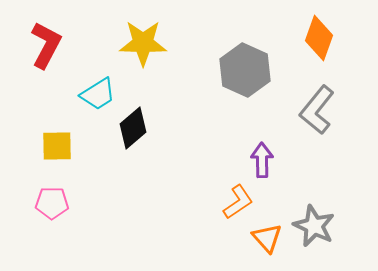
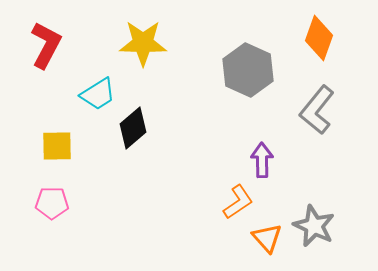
gray hexagon: moved 3 px right
